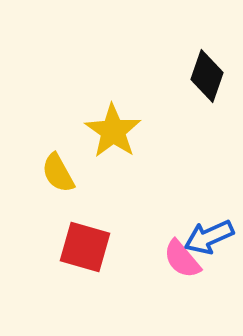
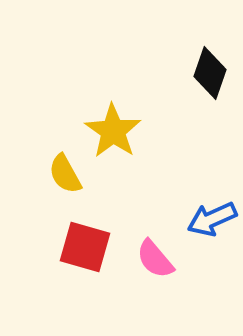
black diamond: moved 3 px right, 3 px up
yellow semicircle: moved 7 px right, 1 px down
blue arrow: moved 3 px right, 18 px up
pink semicircle: moved 27 px left
